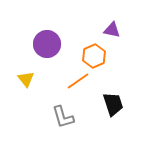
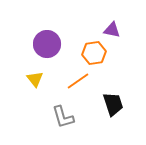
orange hexagon: moved 3 px up; rotated 15 degrees clockwise
yellow triangle: moved 9 px right
